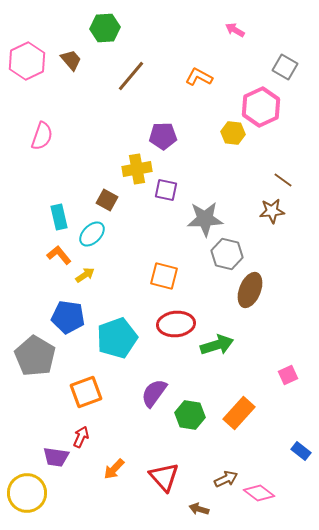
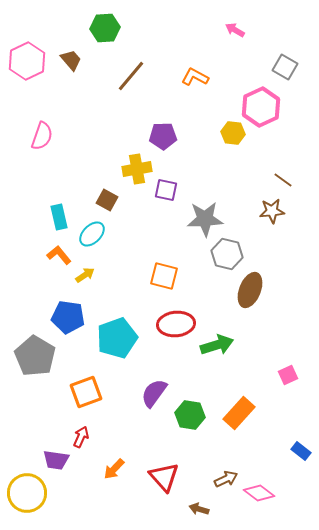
orange L-shape at (199, 77): moved 4 px left
purple trapezoid at (56, 457): moved 3 px down
